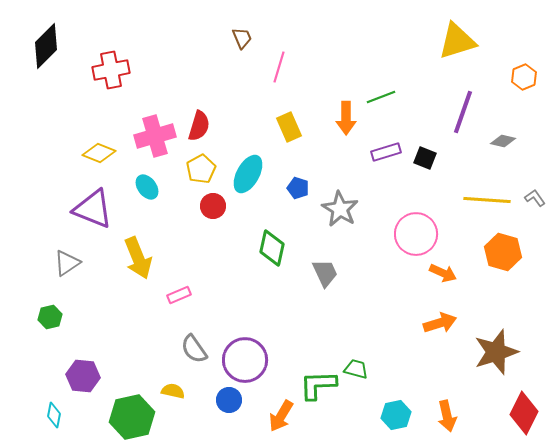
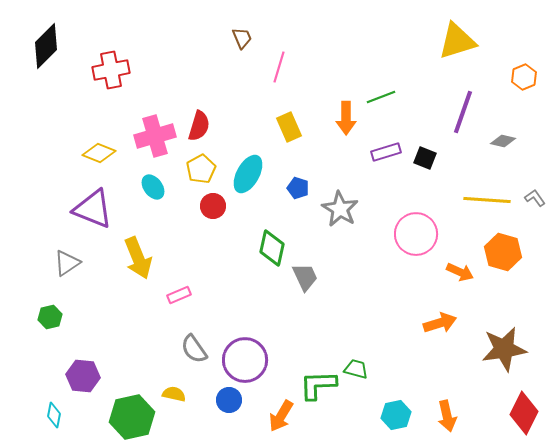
cyan ellipse at (147, 187): moved 6 px right
gray trapezoid at (325, 273): moved 20 px left, 4 px down
orange arrow at (443, 273): moved 17 px right, 1 px up
brown star at (496, 352): moved 8 px right, 3 px up; rotated 9 degrees clockwise
yellow semicircle at (173, 391): moved 1 px right, 3 px down
